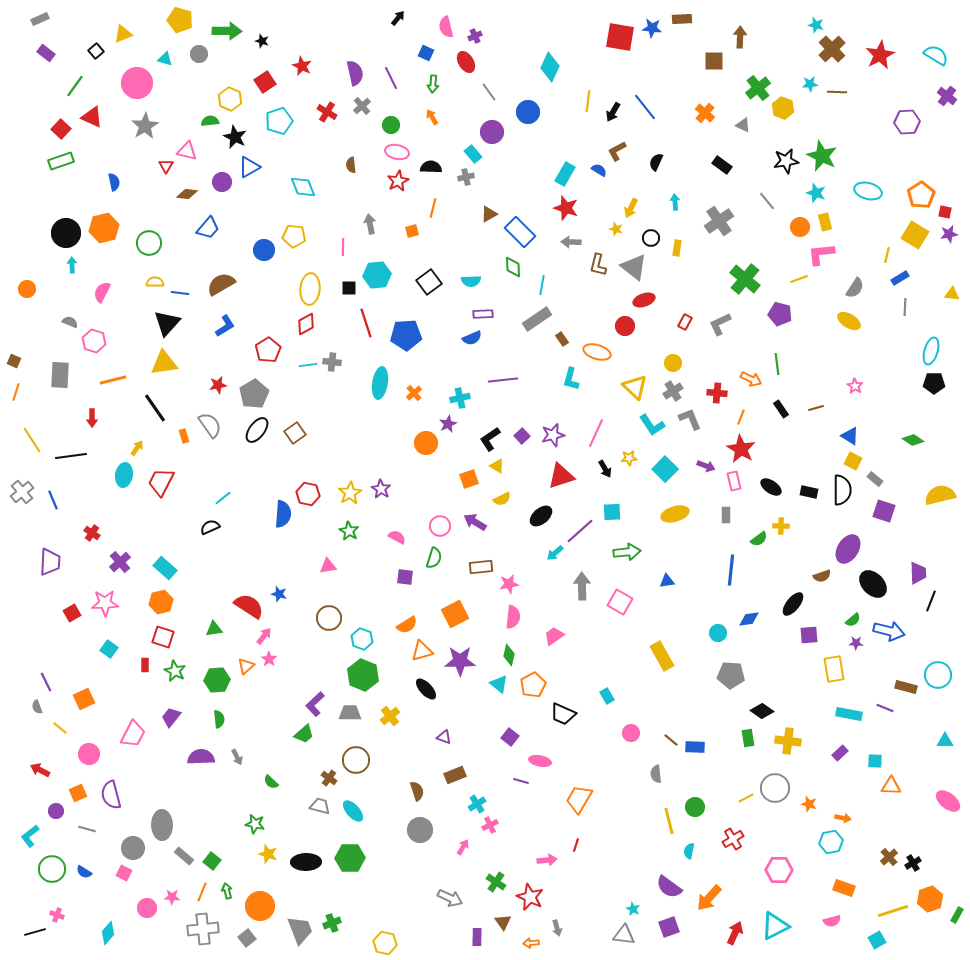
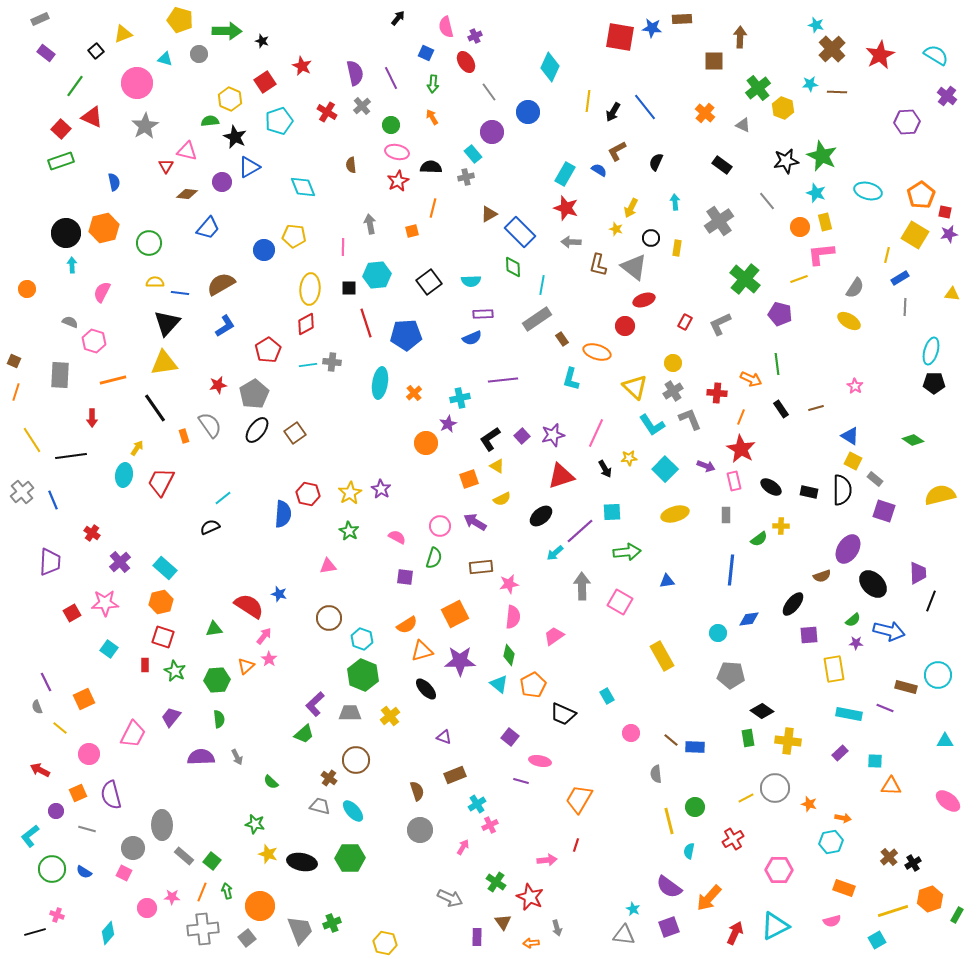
black ellipse at (306, 862): moved 4 px left; rotated 12 degrees clockwise
